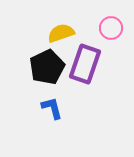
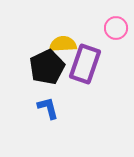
pink circle: moved 5 px right
yellow semicircle: moved 2 px right, 11 px down; rotated 16 degrees clockwise
blue L-shape: moved 4 px left
